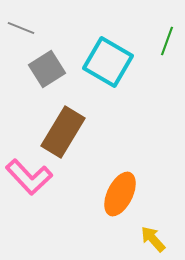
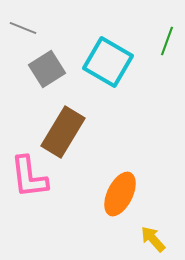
gray line: moved 2 px right
pink L-shape: rotated 36 degrees clockwise
